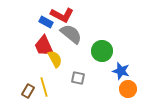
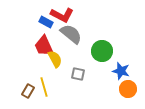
gray square: moved 4 px up
